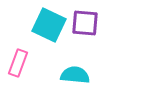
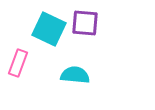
cyan square: moved 4 px down
